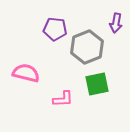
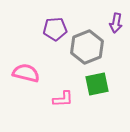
purple pentagon: rotated 10 degrees counterclockwise
